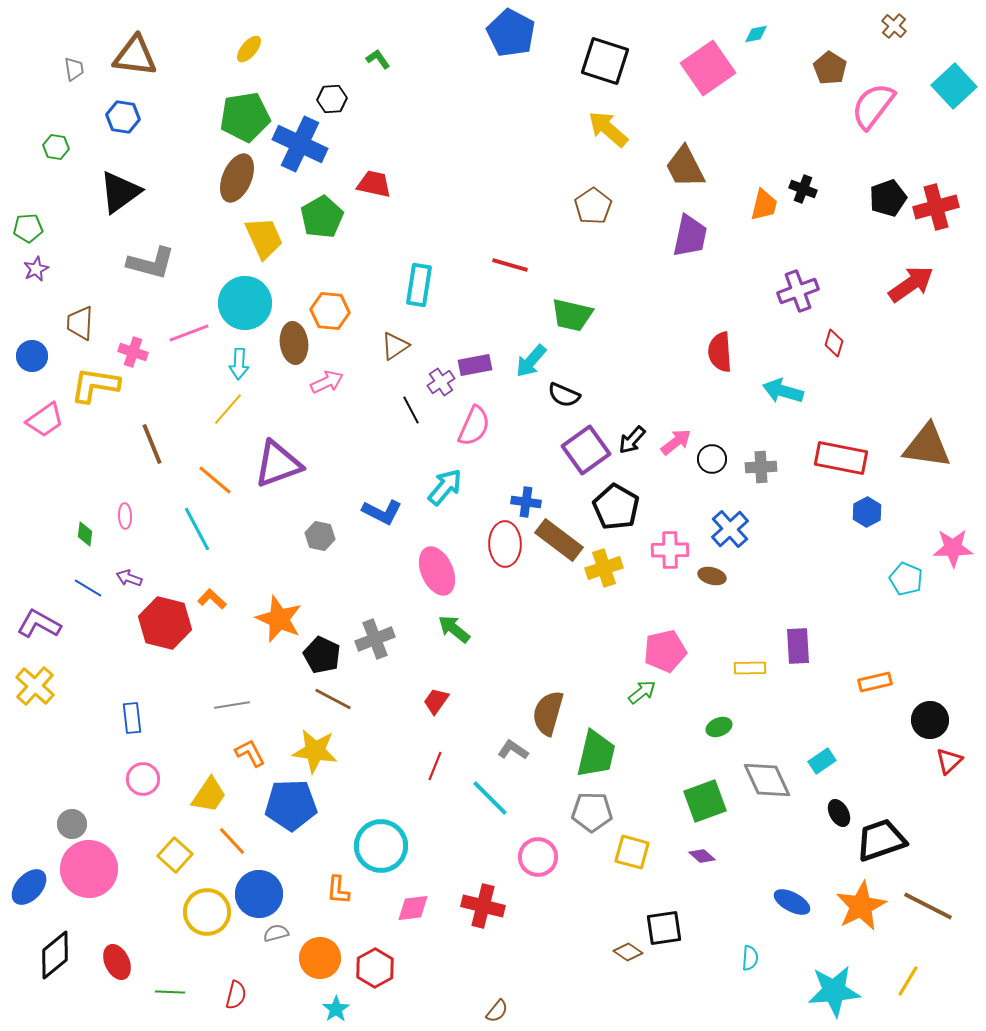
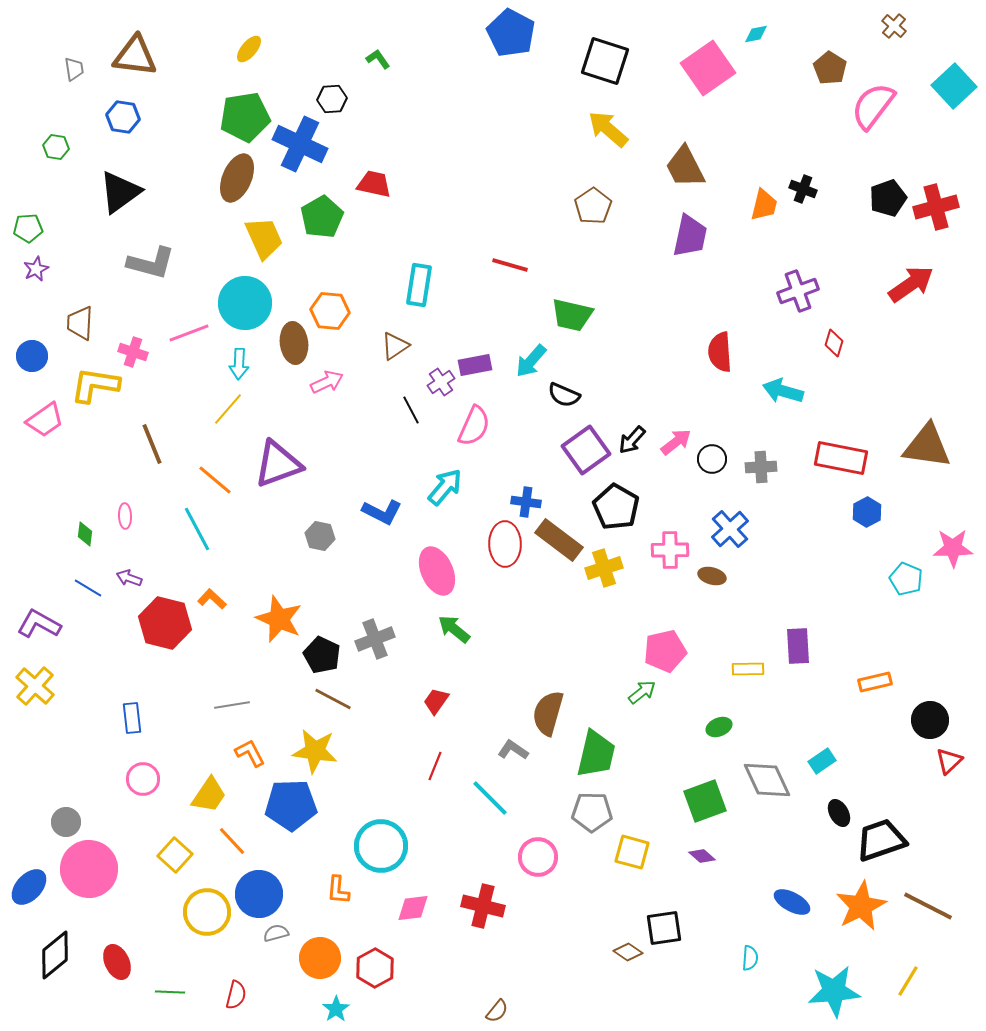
yellow rectangle at (750, 668): moved 2 px left, 1 px down
gray circle at (72, 824): moved 6 px left, 2 px up
